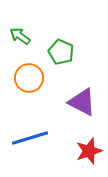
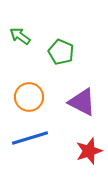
orange circle: moved 19 px down
